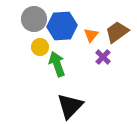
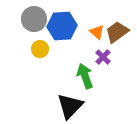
orange triangle: moved 6 px right, 3 px up; rotated 28 degrees counterclockwise
yellow circle: moved 2 px down
green arrow: moved 28 px right, 12 px down
